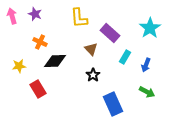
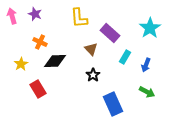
yellow star: moved 2 px right, 2 px up; rotated 24 degrees counterclockwise
